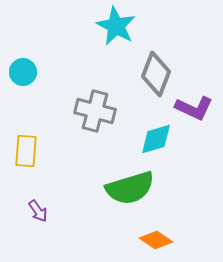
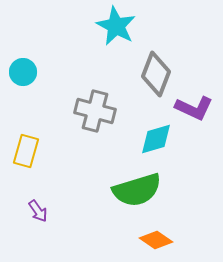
yellow rectangle: rotated 12 degrees clockwise
green semicircle: moved 7 px right, 2 px down
